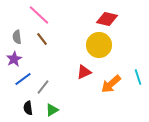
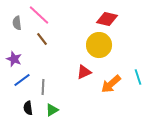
gray semicircle: moved 14 px up
purple star: rotated 21 degrees counterclockwise
blue line: moved 1 px left, 1 px down
gray line: rotated 35 degrees counterclockwise
